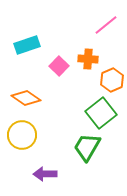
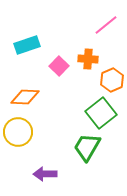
orange diamond: moved 1 px left, 1 px up; rotated 32 degrees counterclockwise
yellow circle: moved 4 px left, 3 px up
